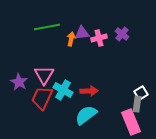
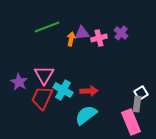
green line: rotated 10 degrees counterclockwise
purple cross: moved 1 px left, 1 px up
